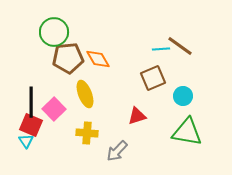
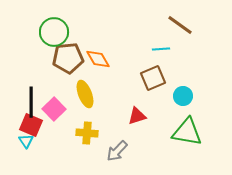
brown line: moved 21 px up
